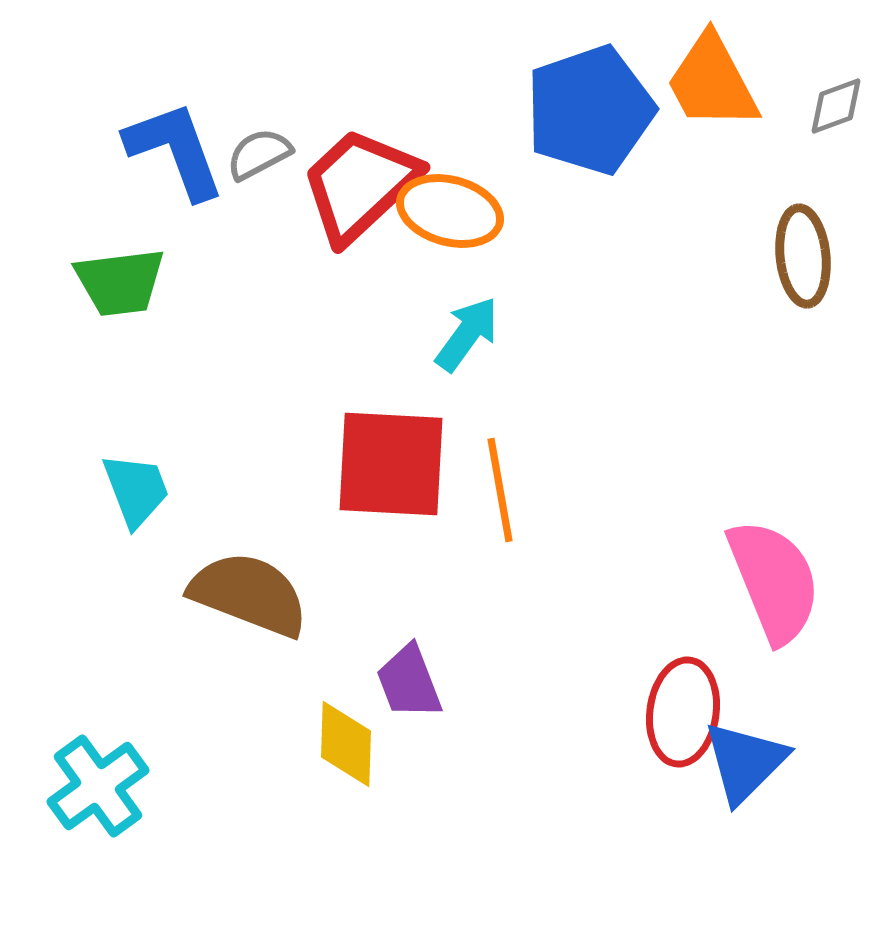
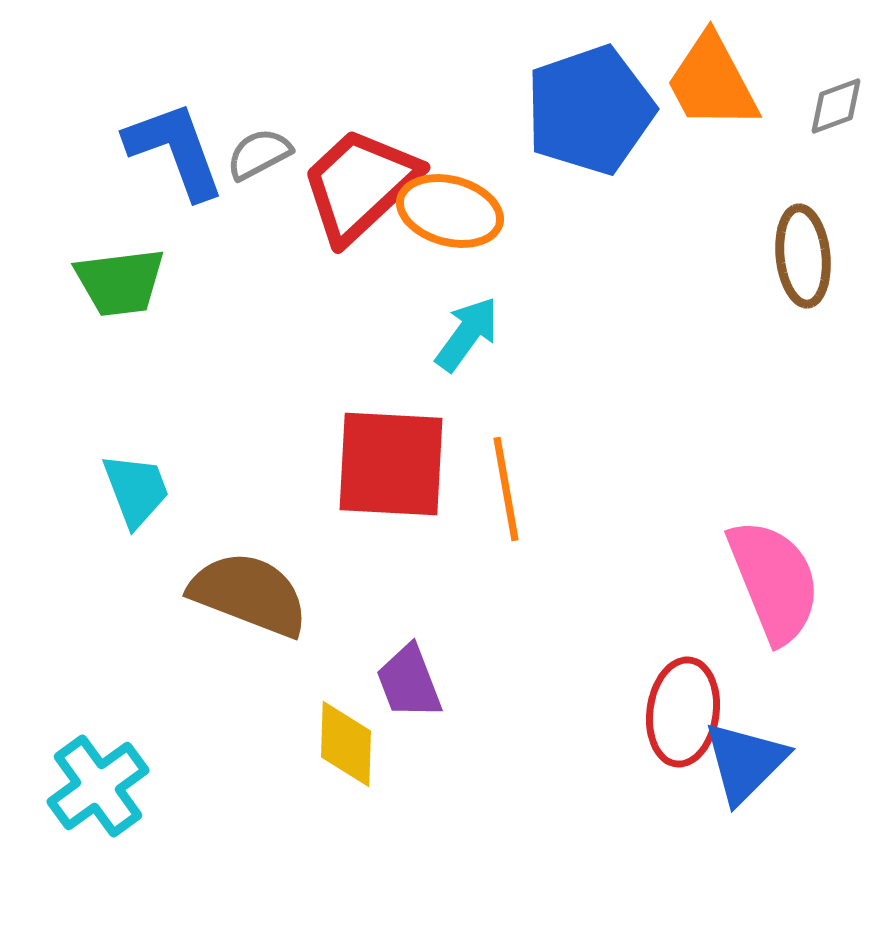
orange line: moved 6 px right, 1 px up
